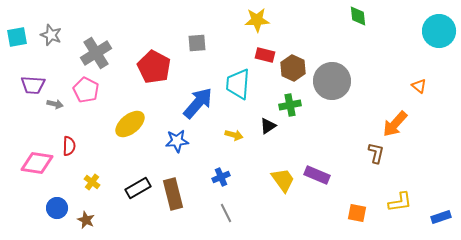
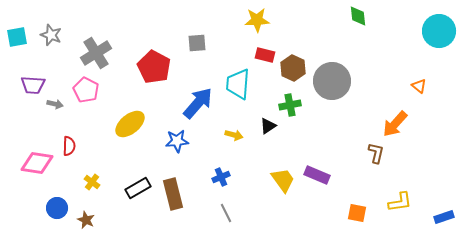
blue rectangle: moved 3 px right
